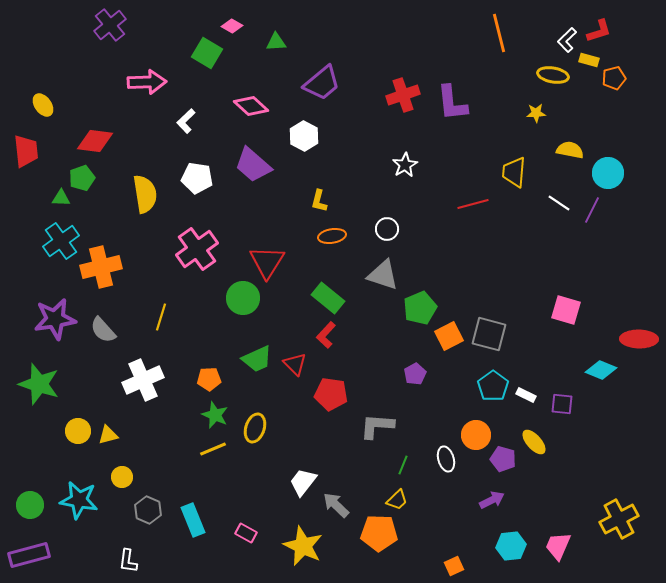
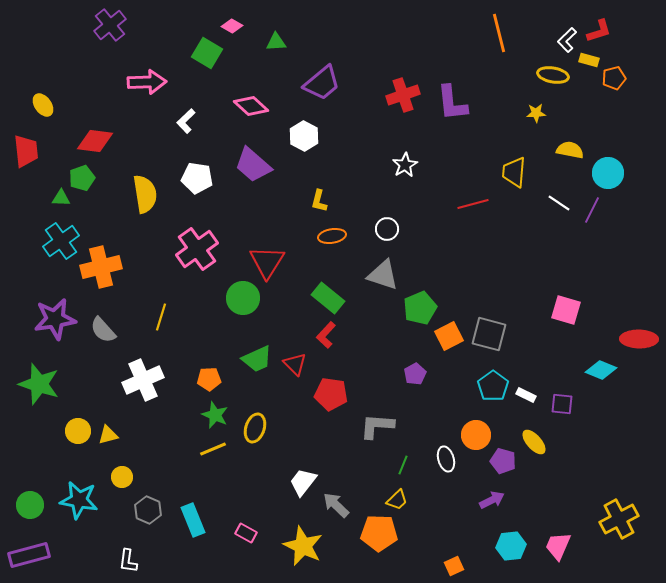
purple pentagon at (503, 459): moved 2 px down
